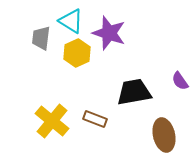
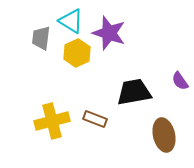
yellow cross: rotated 36 degrees clockwise
